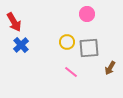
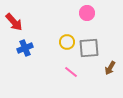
pink circle: moved 1 px up
red arrow: rotated 12 degrees counterclockwise
blue cross: moved 4 px right, 3 px down; rotated 21 degrees clockwise
